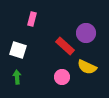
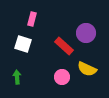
red rectangle: moved 1 px left
white square: moved 5 px right, 6 px up
yellow semicircle: moved 2 px down
